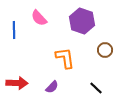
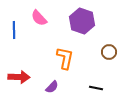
brown circle: moved 4 px right, 2 px down
orange L-shape: rotated 20 degrees clockwise
red arrow: moved 2 px right, 6 px up
black line: rotated 32 degrees counterclockwise
